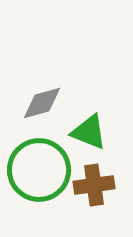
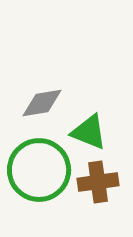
gray diamond: rotated 6 degrees clockwise
brown cross: moved 4 px right, 3 px up
